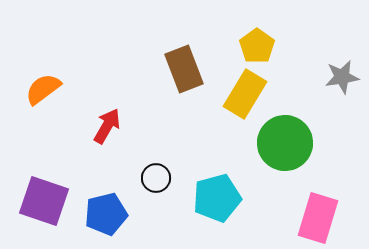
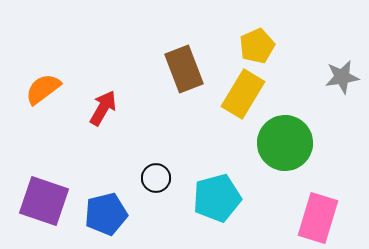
yellow pentagon: rotated 12 degrees clockwise
yellow rectangle: moved 2 px left
red arrow: moved 4 px left, 18 px up
